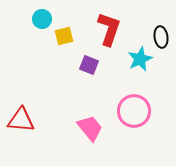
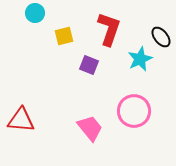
cyan circle: moved 7 px left, 6 px up
black ellipse: rotated 30 degrees counterclockwise
